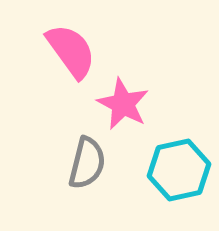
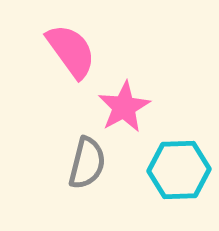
pink star: moved 1 px right, 3 px down; rotated 16 degrees clockwise
cyan hexagon: rotated 10 degrees clockwise
